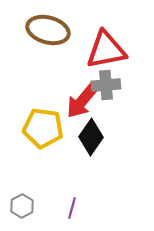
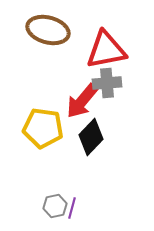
gray cross: moved 1 px right, 2 px up
black diamond: rotated 9 degrees clockwise
gray hexagon: moved 33 px right; rotated 15 degrees clockwise
